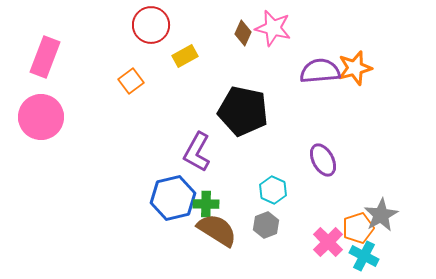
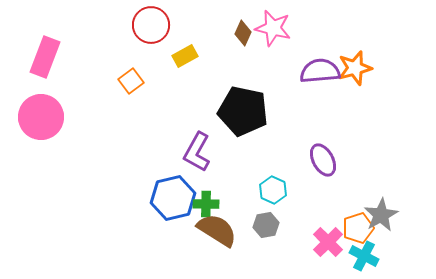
gray hexagon: rotated 10 degrees clockwise
